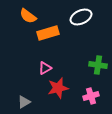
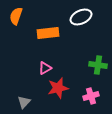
orange semicircle: moved 12 px left; rotated 72 degrees clockwise
orange rectangle: rotated 10 degrees clockwise
gray triangle: rotated 16 degrees counterclockwise
